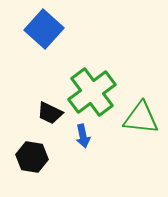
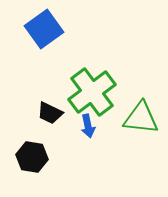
blue square: rotated 12 degrees clockwise
blue arrow: moved 5 px right, 10 px up
